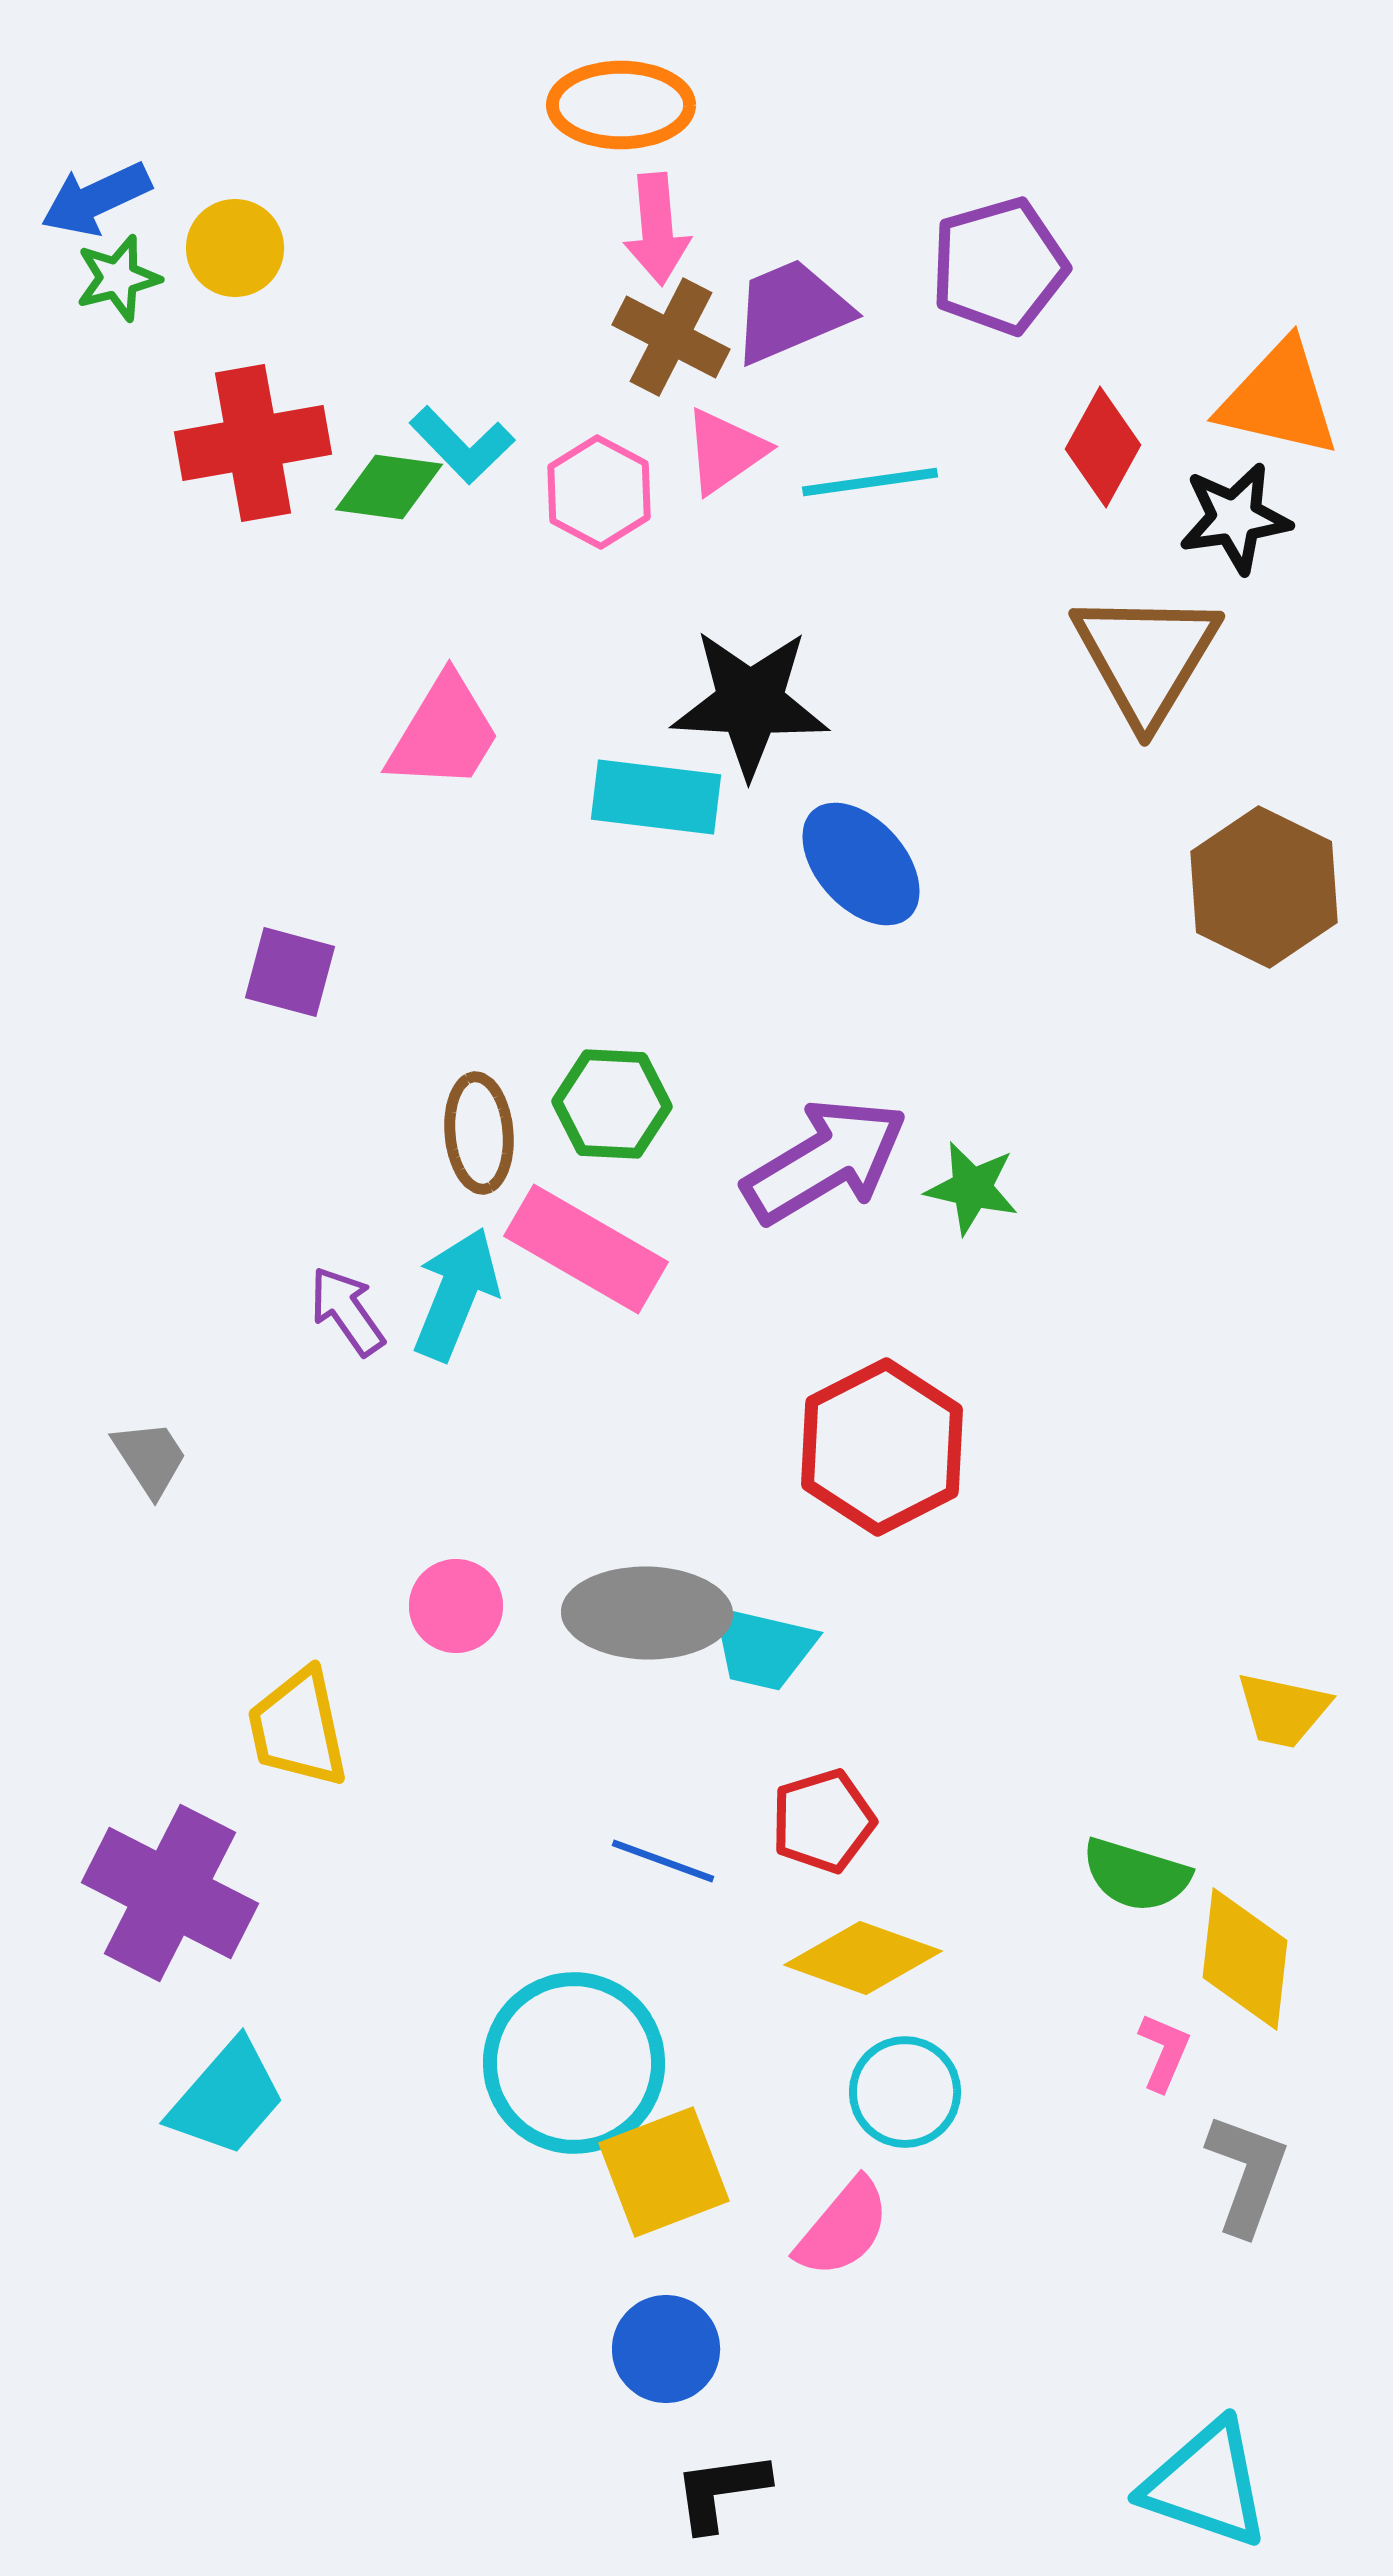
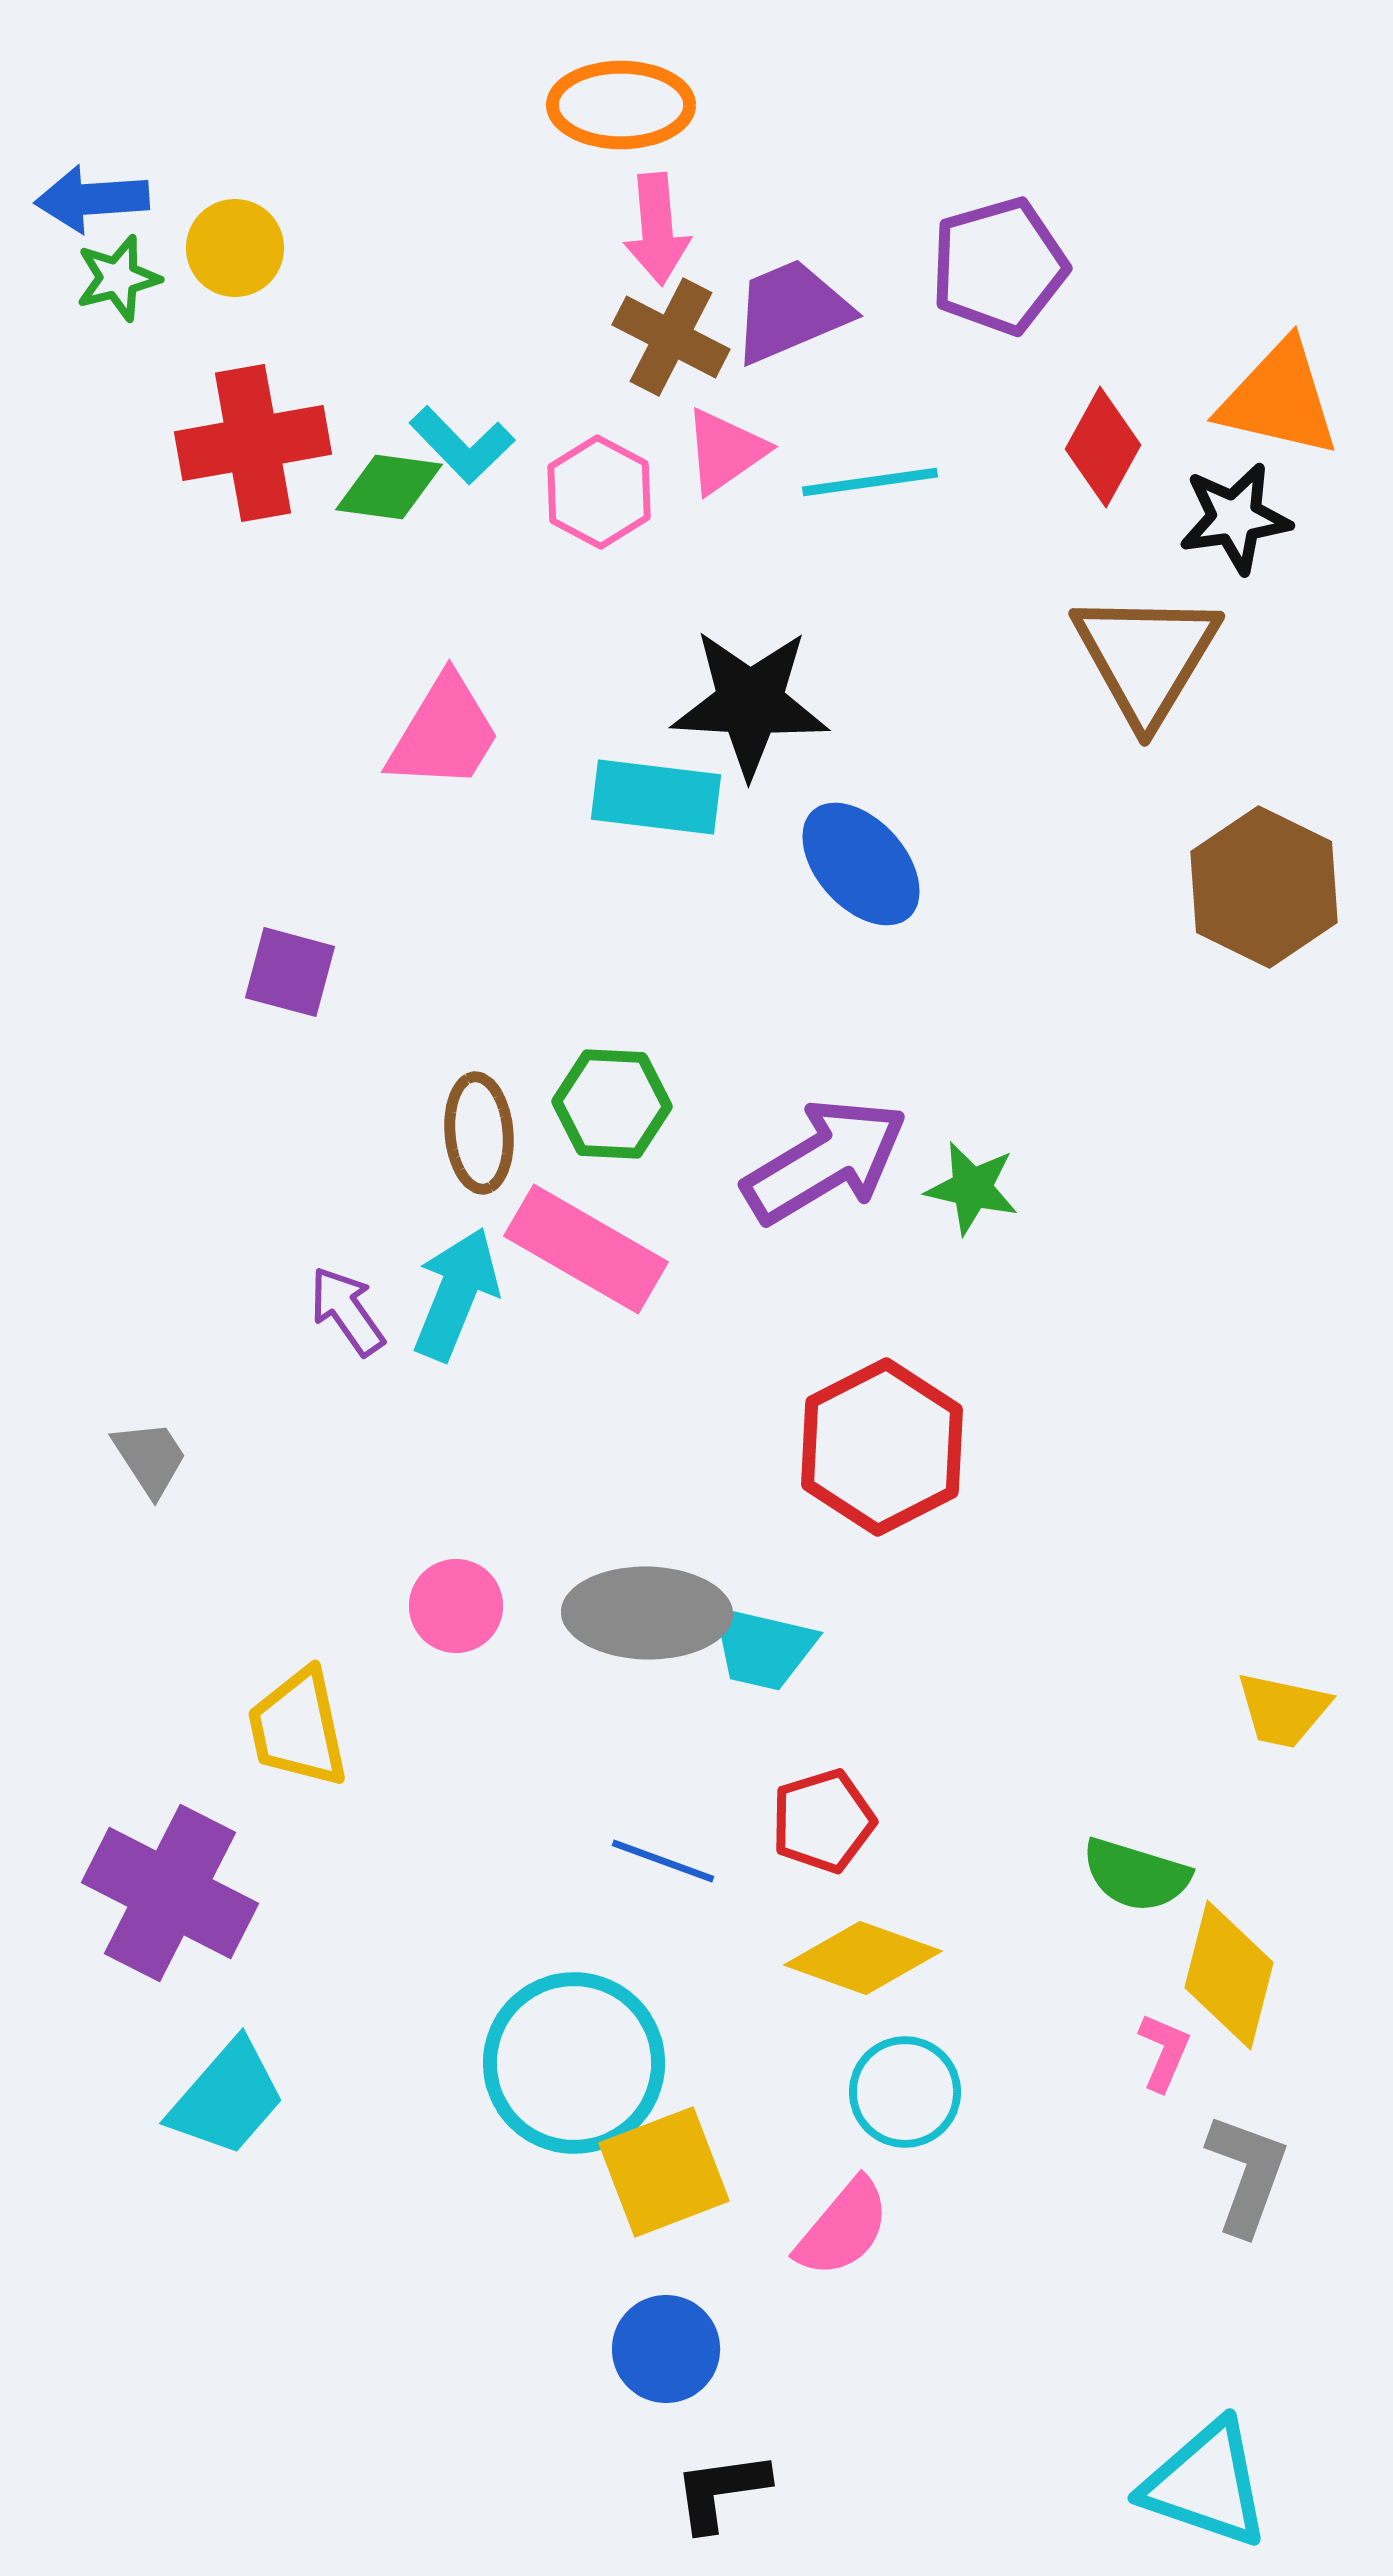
blue arrow at (96, 199): moved 4 px left; rotated 21 degrees clockwise
yellow diamond at (1245, 1959): moved 16 px left, 16 px down; rotated 8 degrees clockwise
